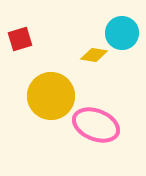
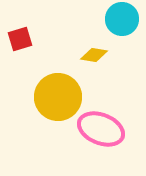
cyan circle: moved 14 px up
yellow circle: moved 7 px right, 1 px down
pink ellipse: moved 5 px right, 4 px down
